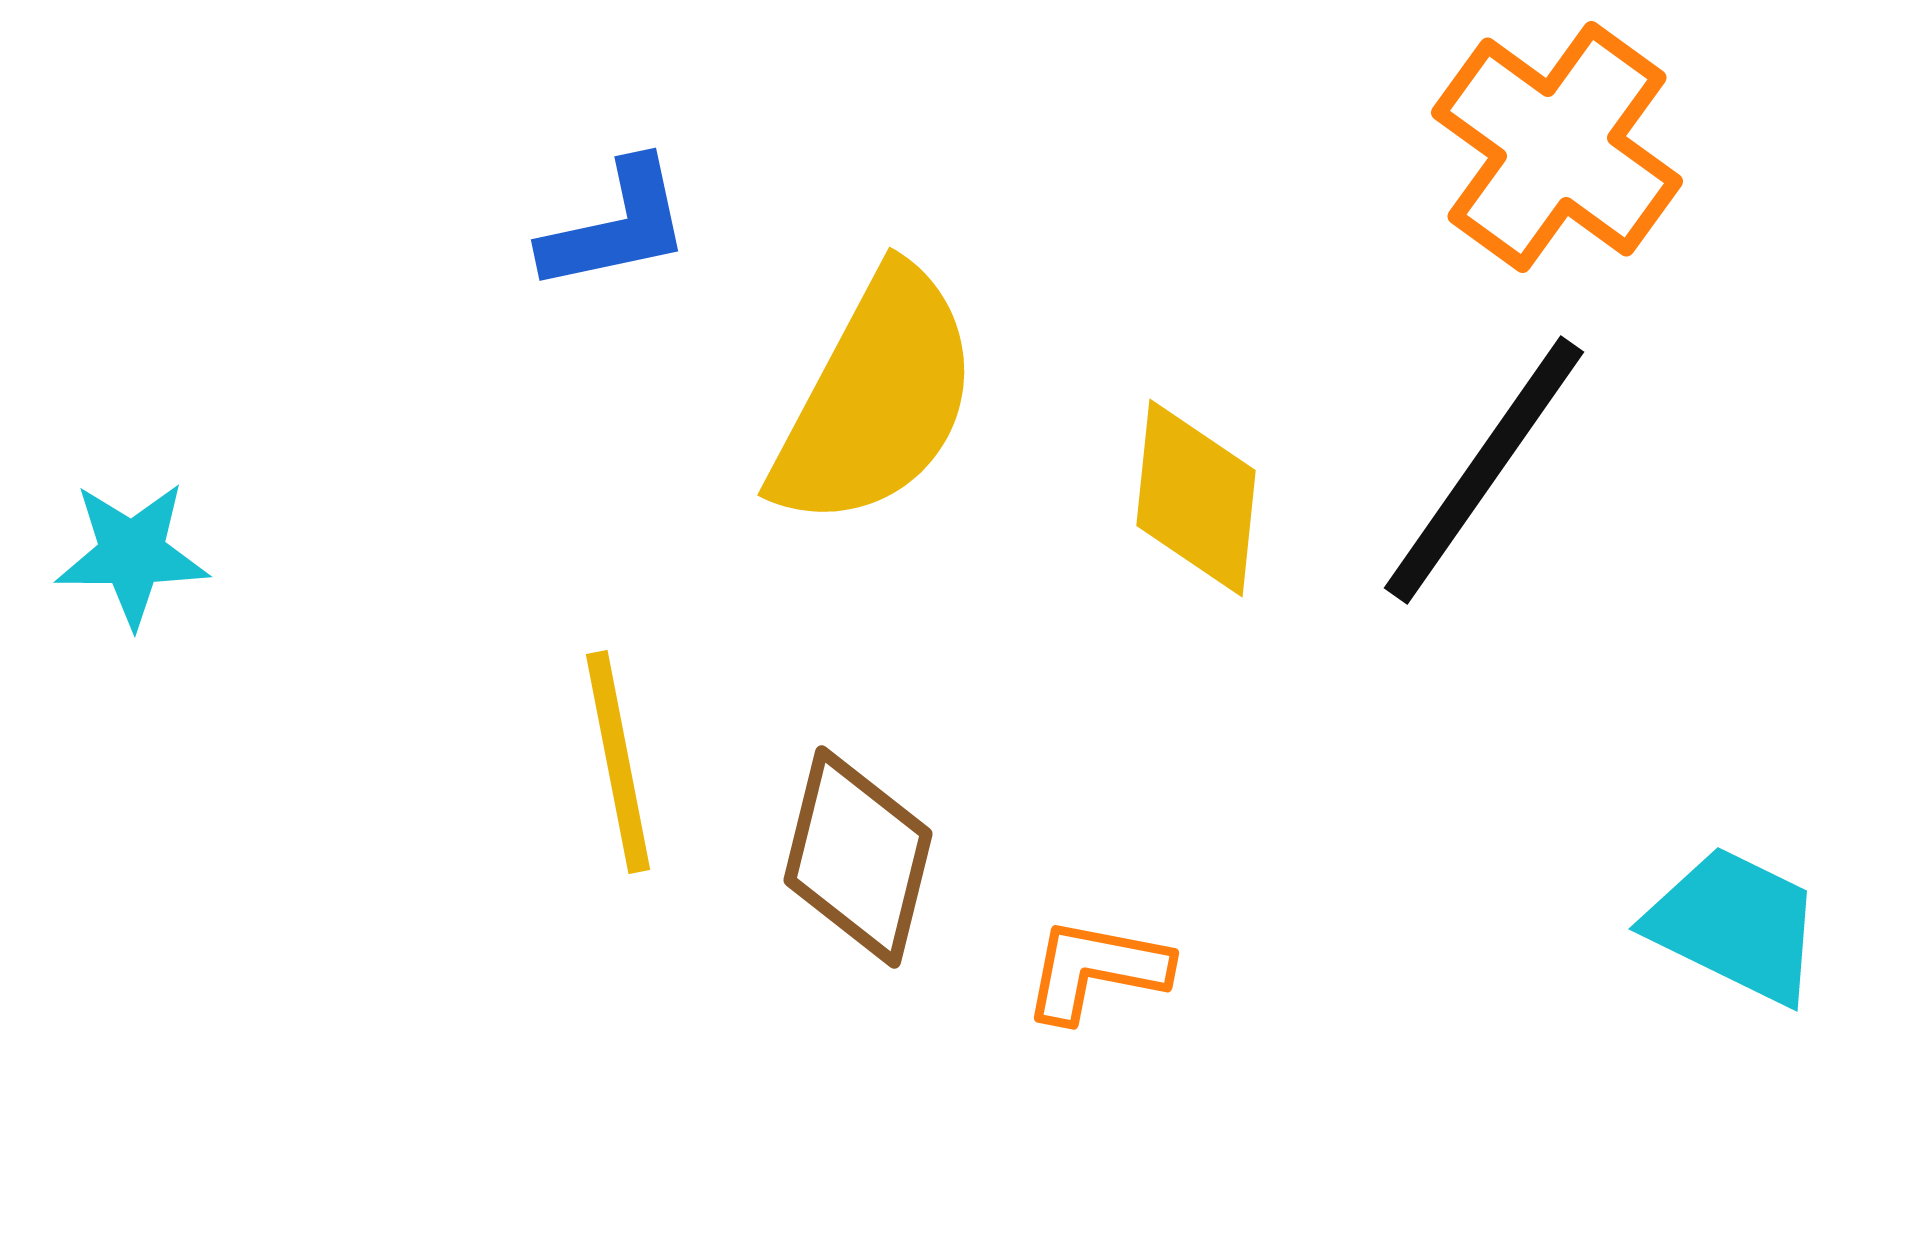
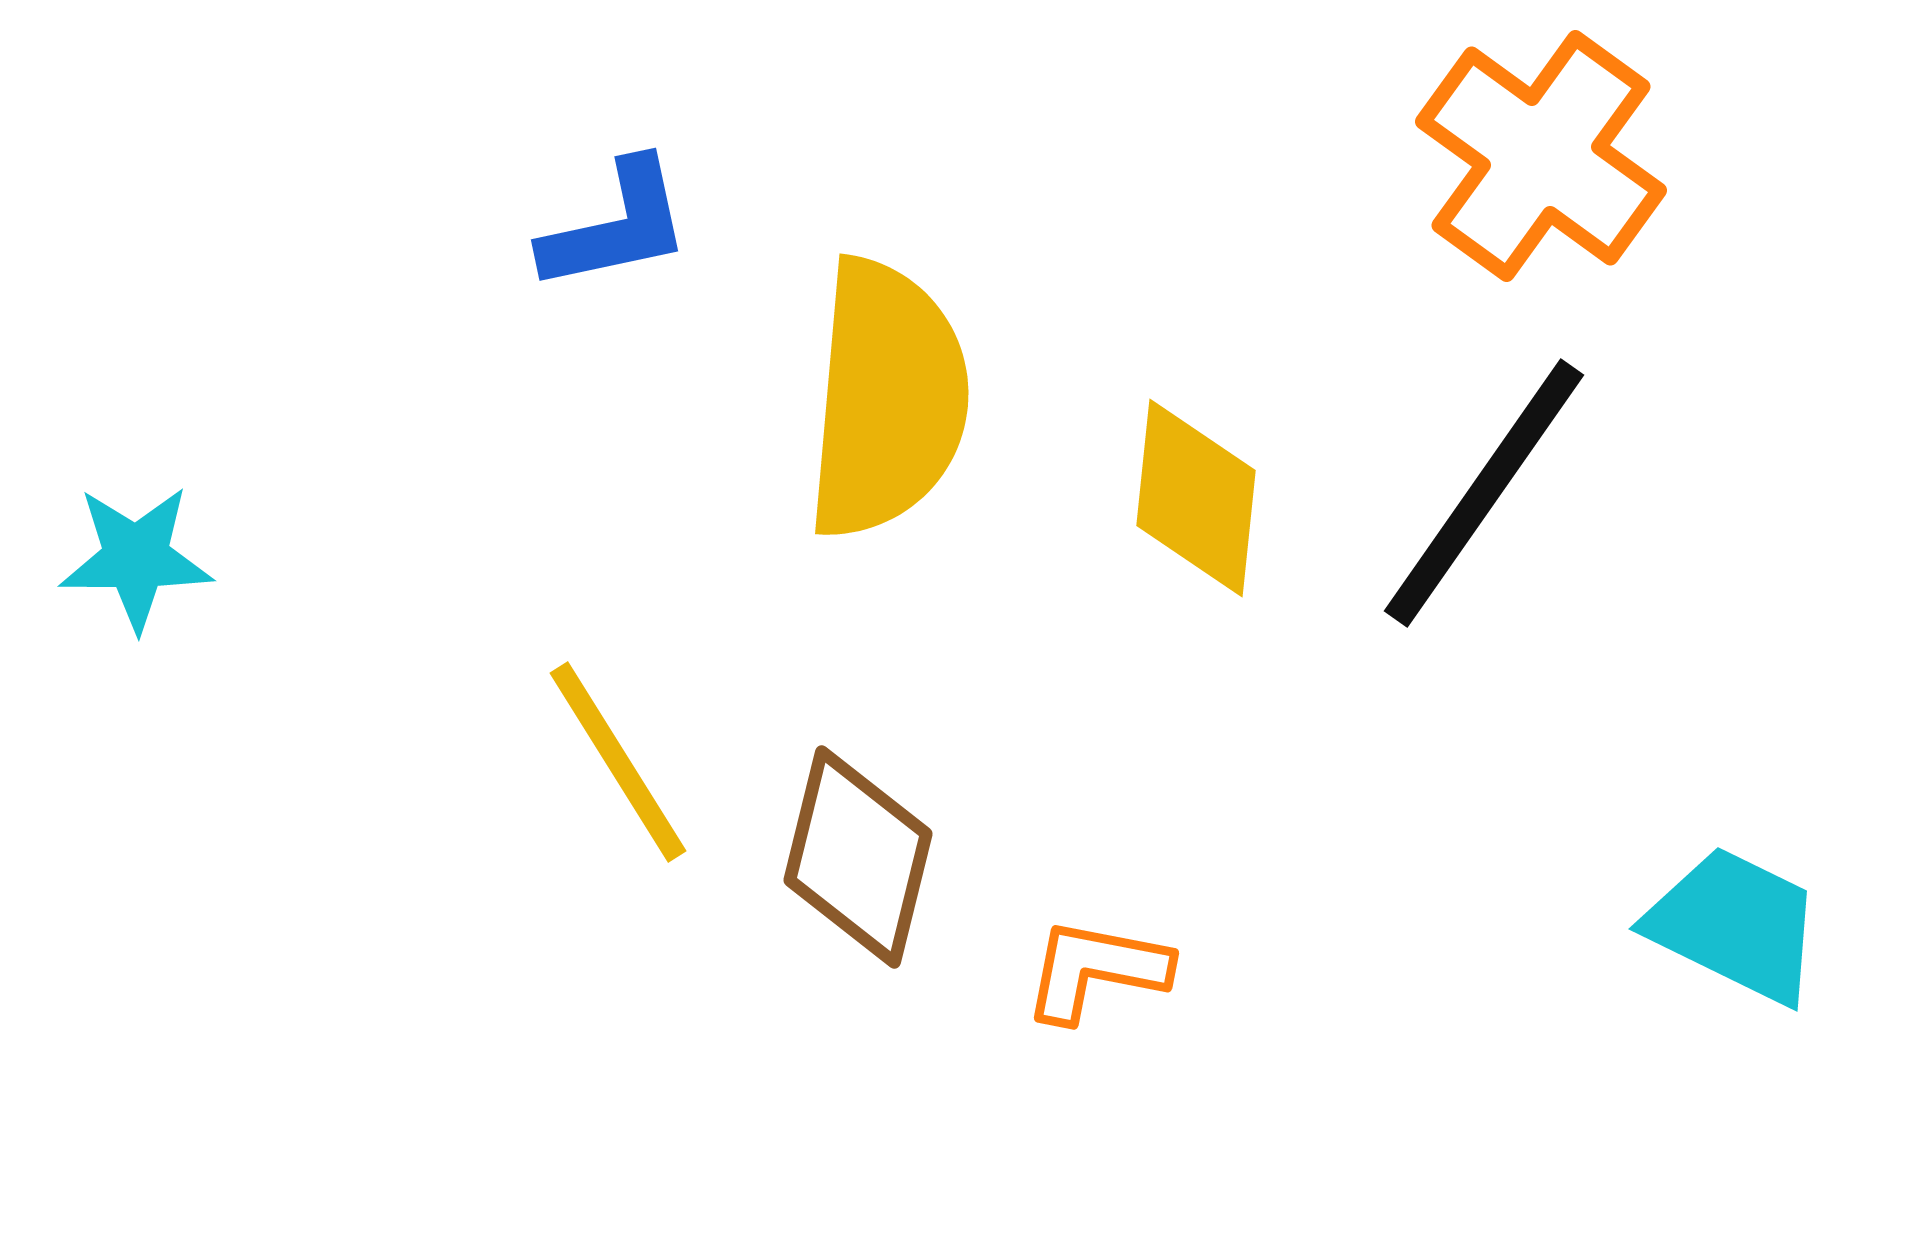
orange cross: moved 16 px left, 9 px down
yellow semicircle: moved 11 px right; rotated 23 degrees counterclockwise
black line: moved 23 px down
cyan star: moved 4 px right, 4 px down
yellow line: rotated 21 degrees counterclockwise
